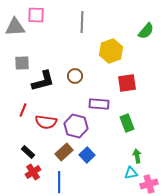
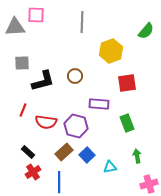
cyan triangle: moved 21 px left, 6 px up
